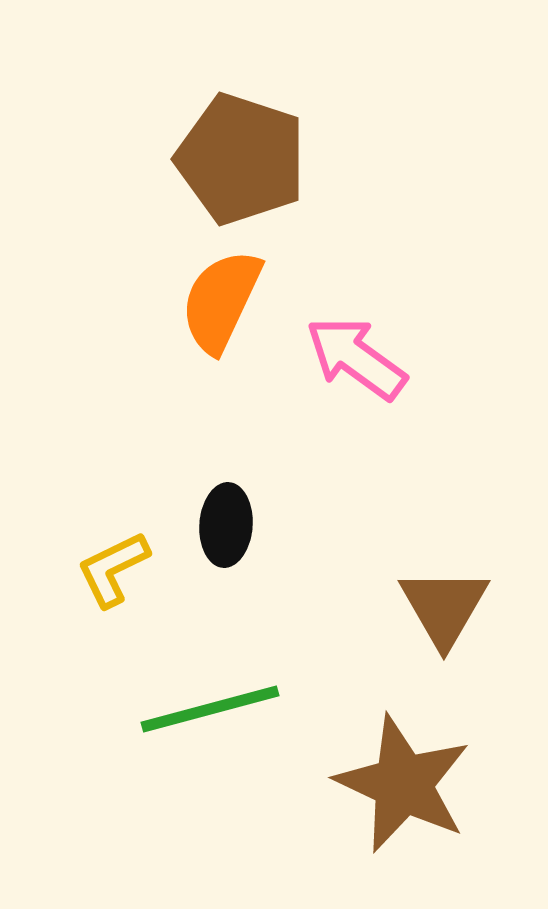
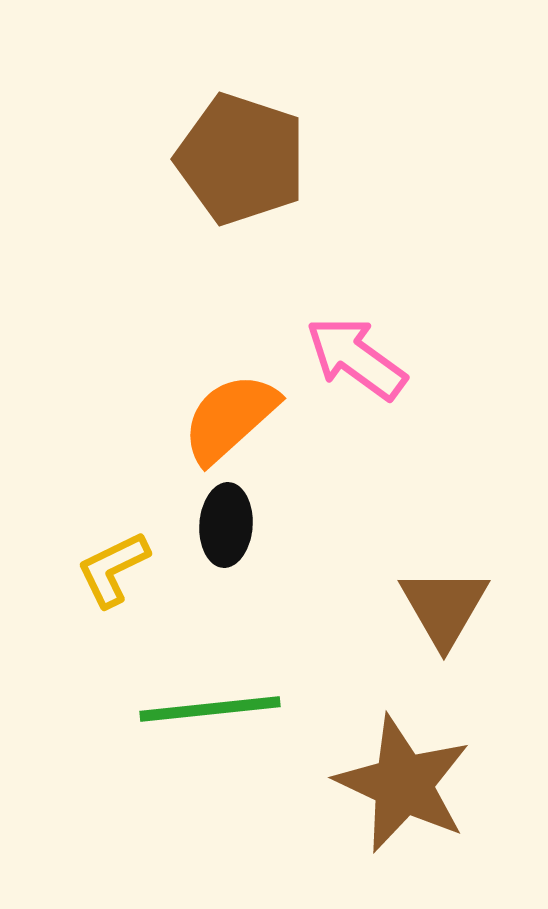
orange semicircle: moved 9 px right, 117 px down; rotated 23 degrees clockwise
green line: rotated 9 degrees clockwise
